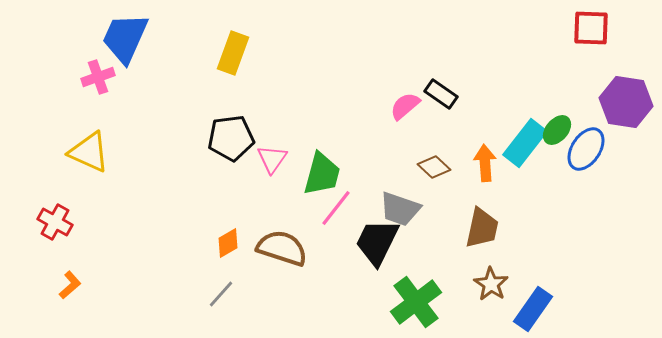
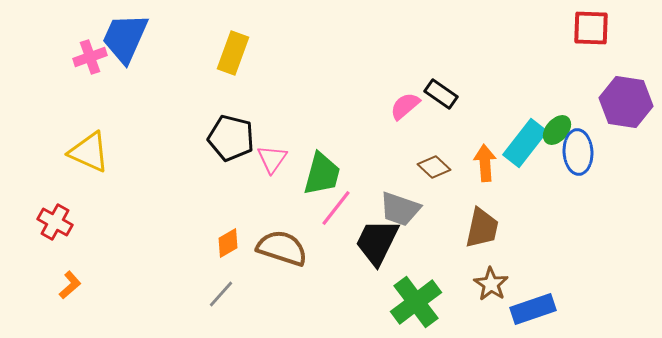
pink cross: moved 8 px left, 20 px up
black pentagon: rotated 21 degrees clockwise
blue ellipse: moved 8 px left, 3 px down; rotated 36 degrees counterclockwise
blue rectangle: rotated 36 degrees clockwise
